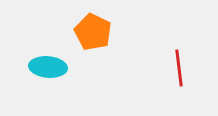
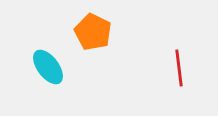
cyan ellipse: rotated 48 degrees clockwise
